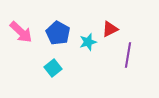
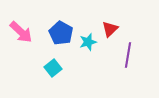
red triangle: rotated 18 degrees counterclockwise
blue pentagon: moved 3 px right
